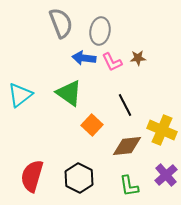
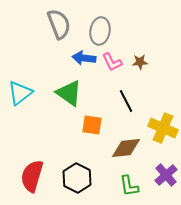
gray semicircle: moved 2 px left, 1 px down
brown star: moved 2 px right, 4 px down
cyan triangle: moved 2 px up
black line: moved 1 px right, 4 px up
orange square: rotated 35 degrees counterclockwise
yellow cross: moved 1 px right, 2 px up
brown diamond: moved 1 px left, 2 px down
black hexagon: moved 2 px left
